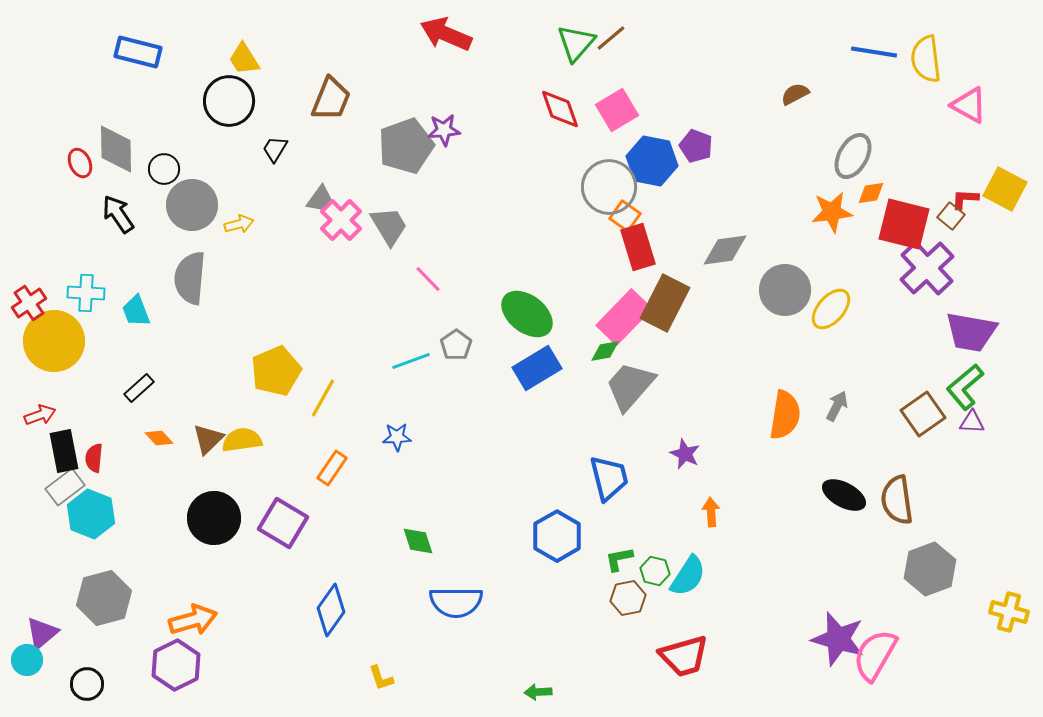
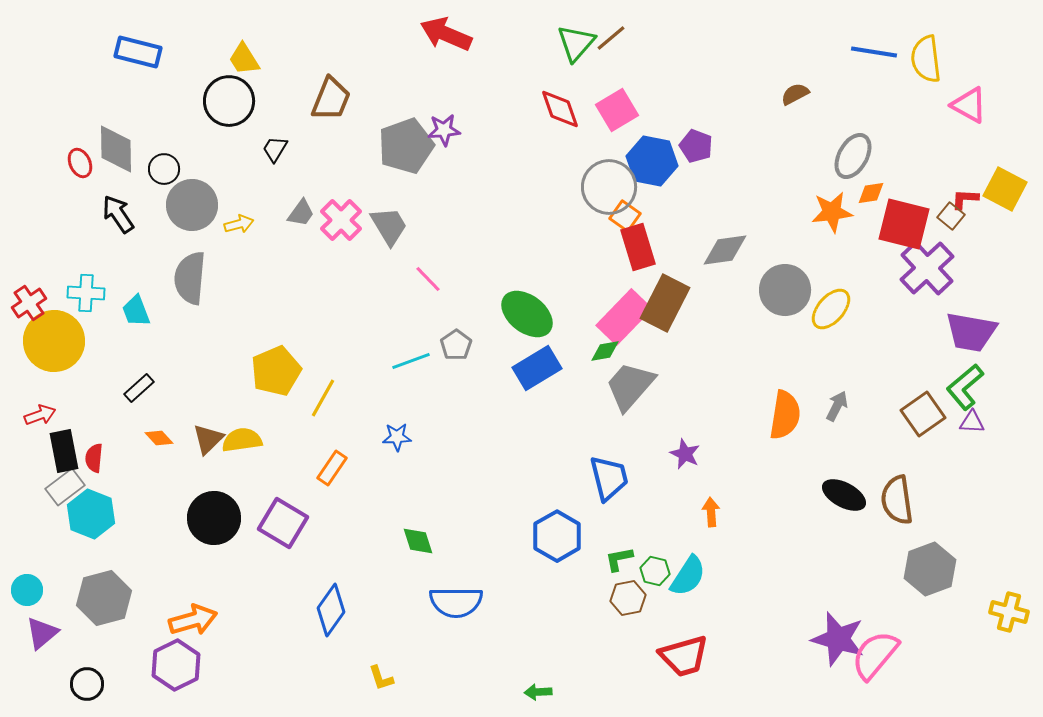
gray trapezoid at (320, 199): moved 19 px left, 14 px down
pink semicircle at (875, 655): rotated 10 degrees clockwise
cyan circle at (27, 660): moved 70 px up
